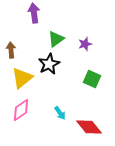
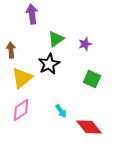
purple arrow: moved 2 px left, 1 px down
cyan arrow: moved 1 px right, 2 px up
